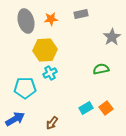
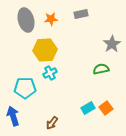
gray ellipse: moved 1 px up
gray star: moved 7 px down
cyan rectangle: moved 2 px right
blue arrow: moved 2 px left, 3 px up; rotated 78 degrees counterclockwise
